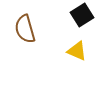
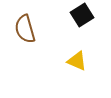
yellow triangle: moved 10 px down
